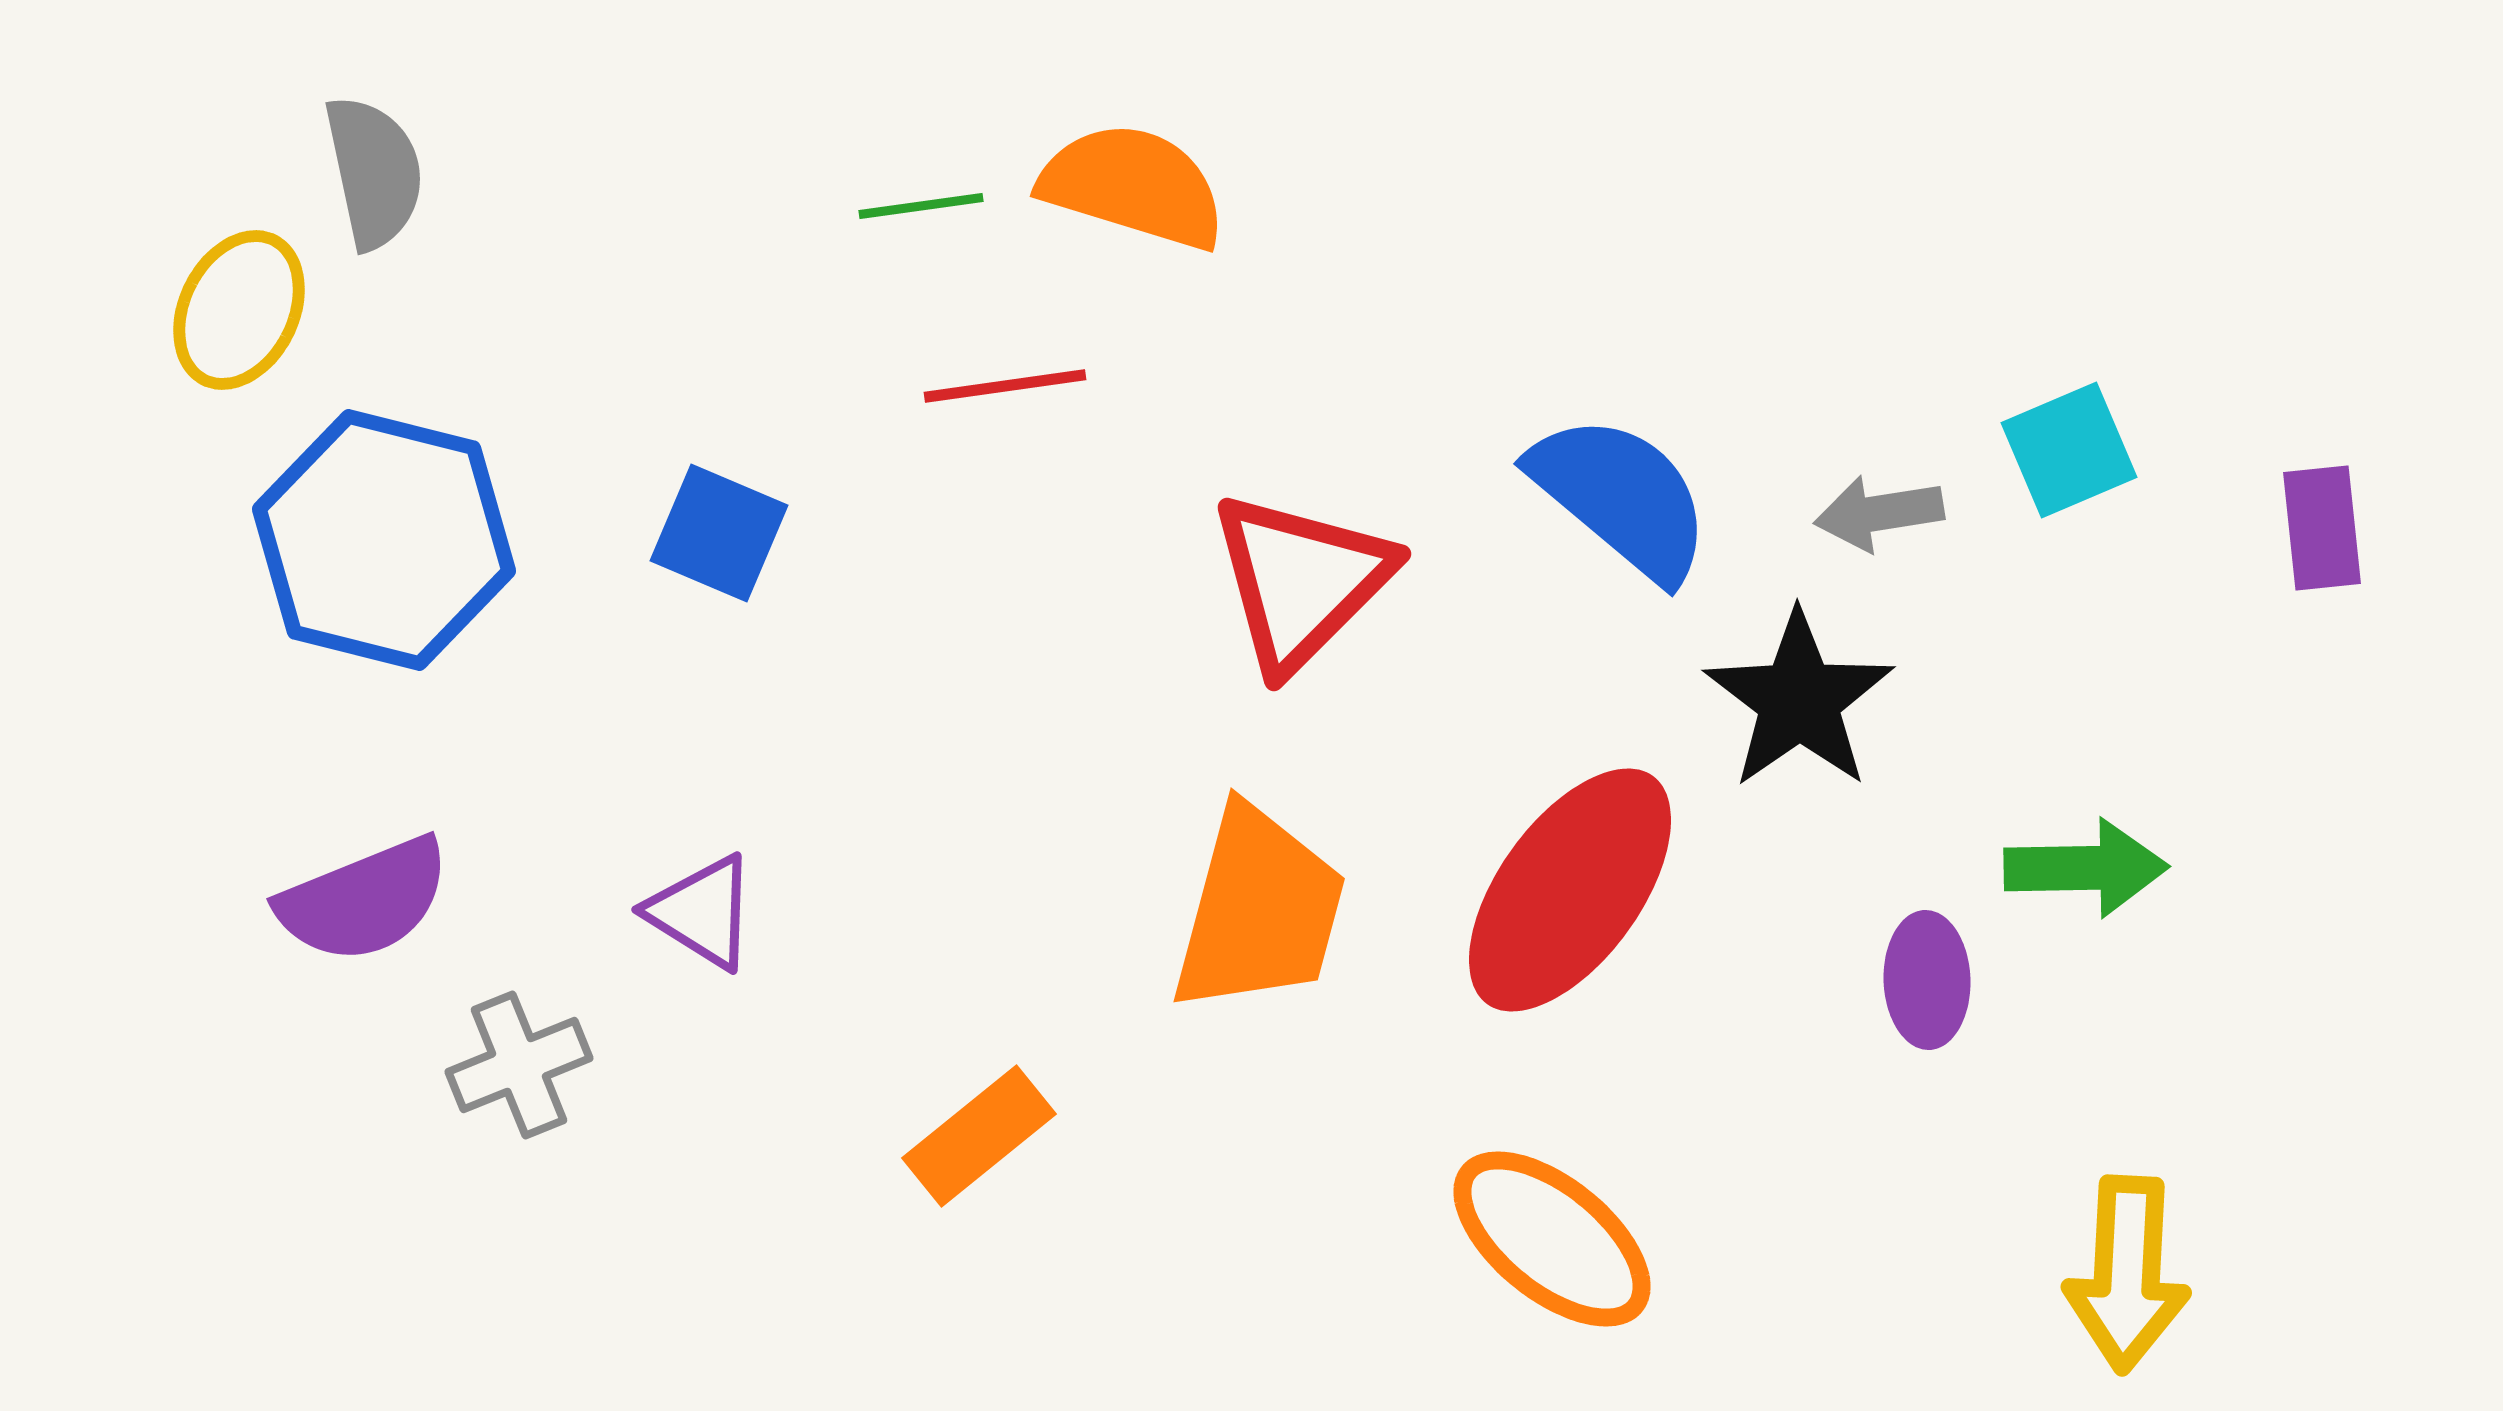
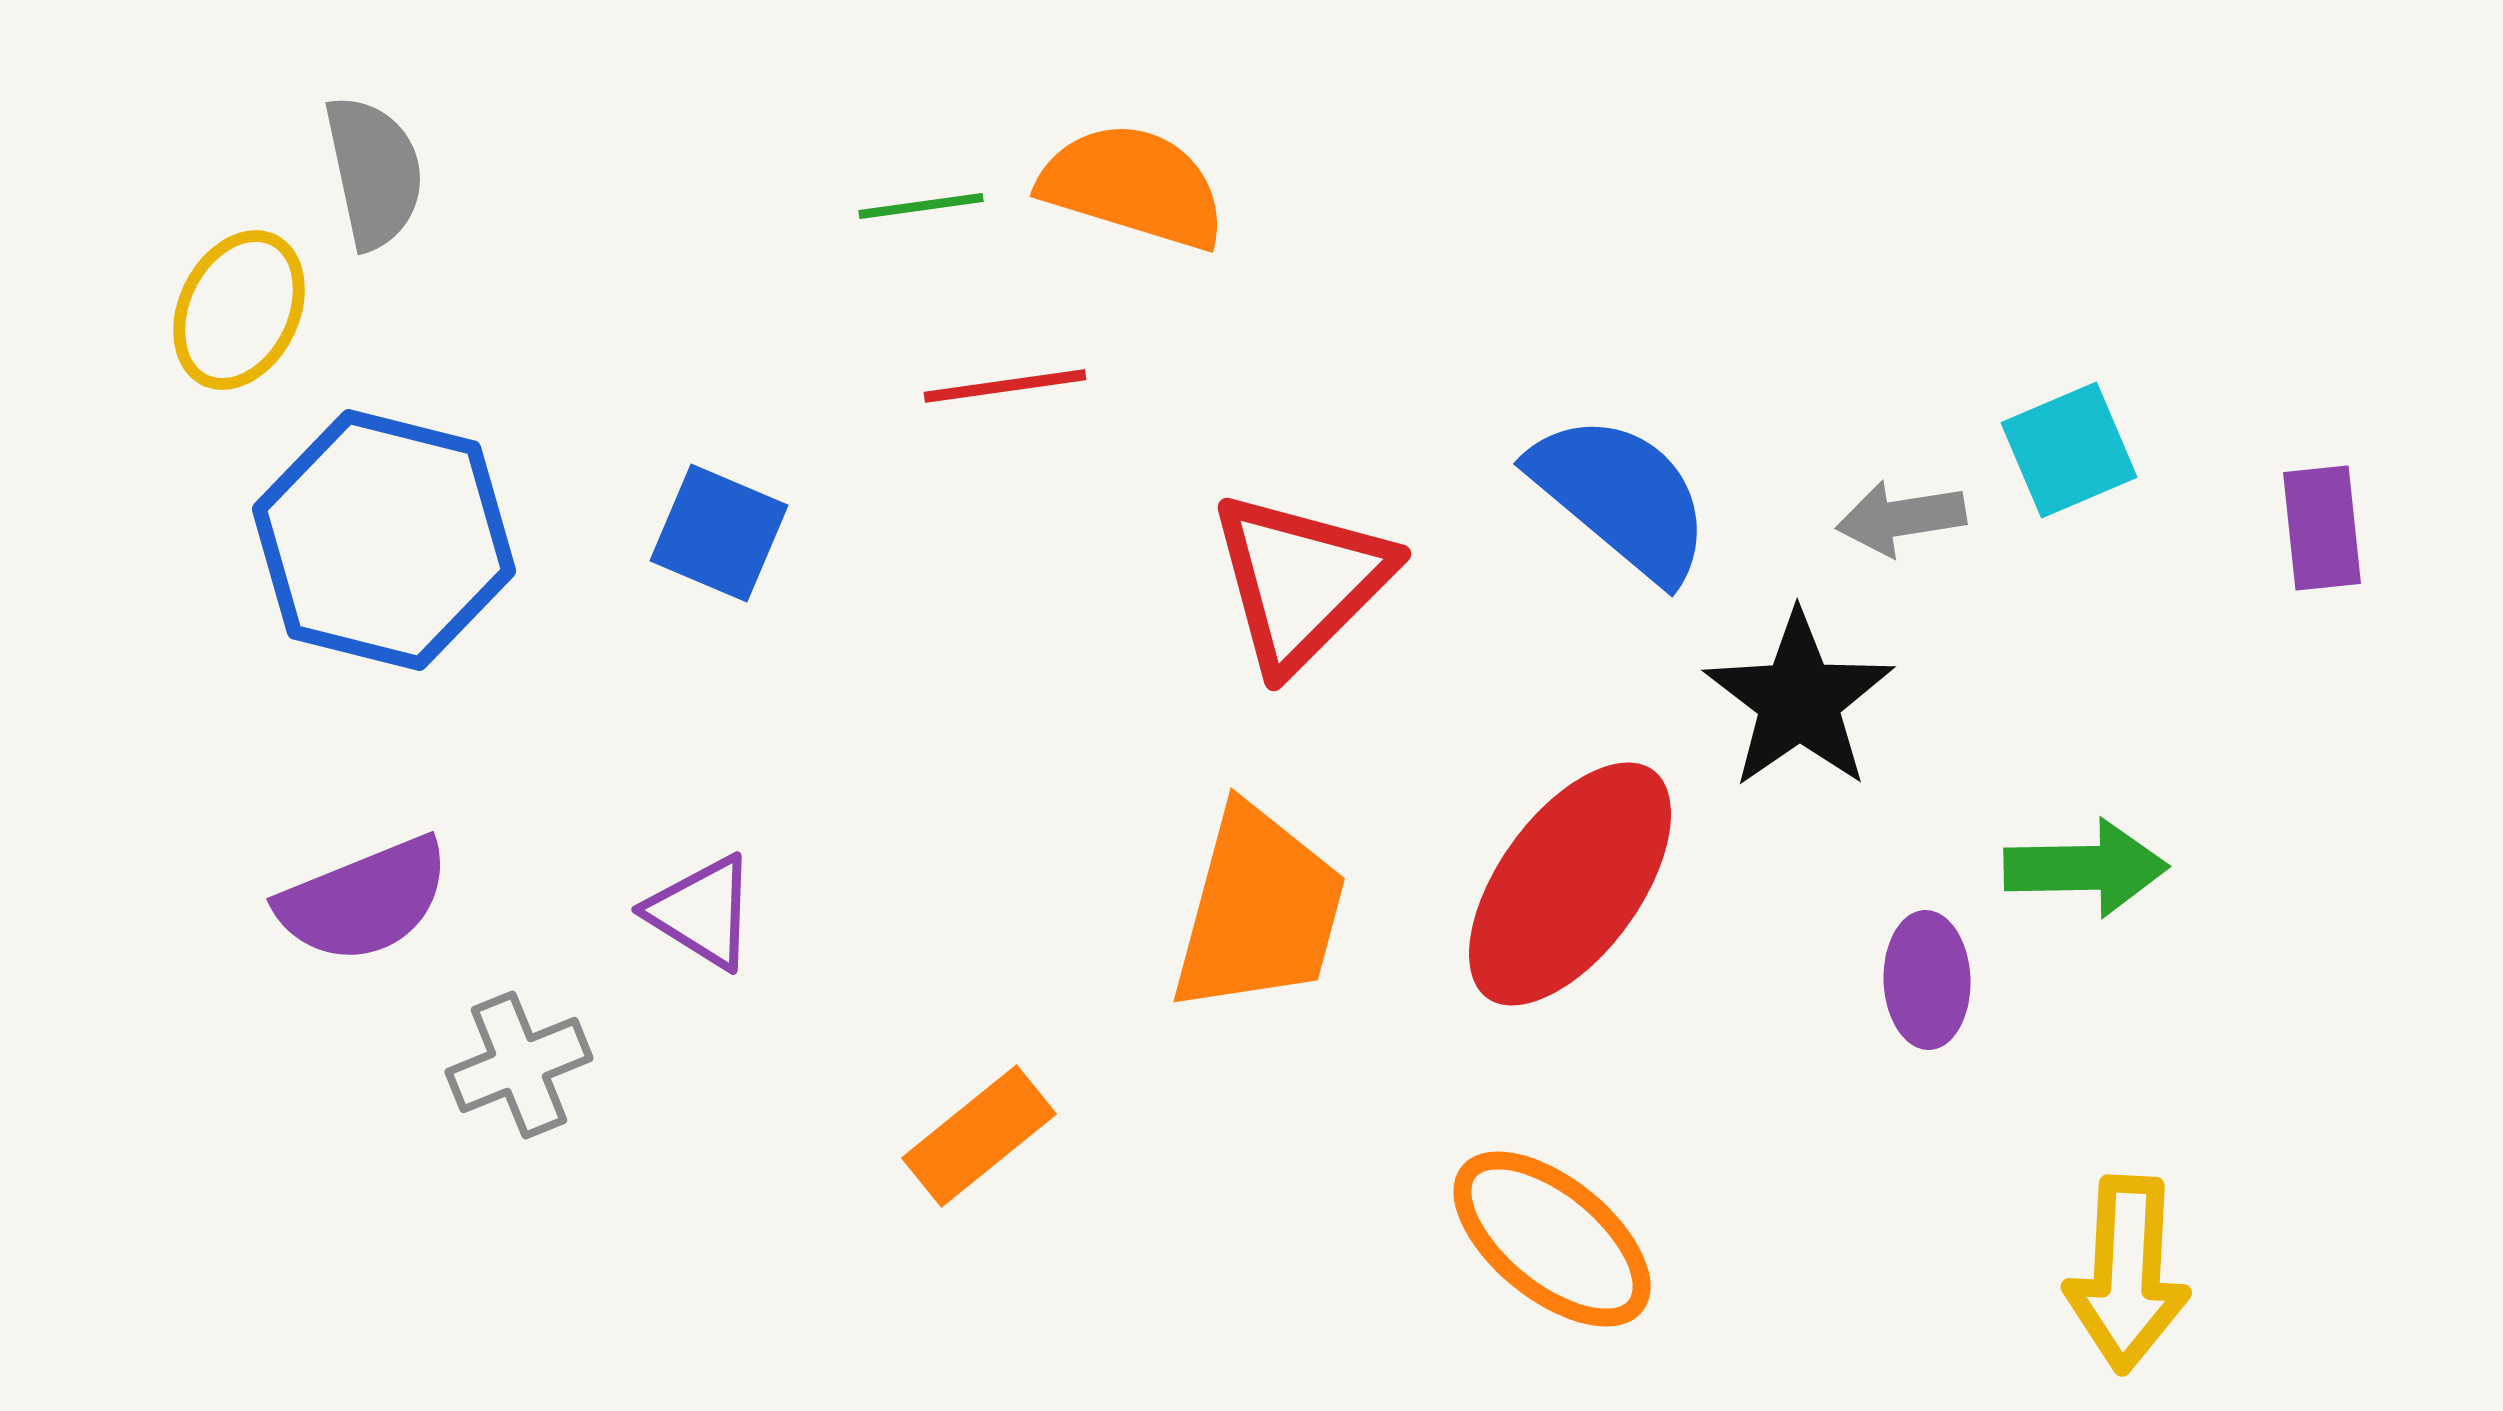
gray arrow: moved 22 px right, 5 px down
red ellipse: moved 6 px up
